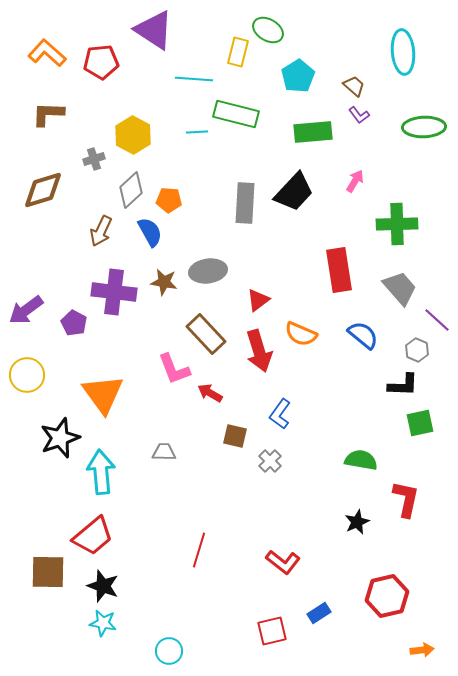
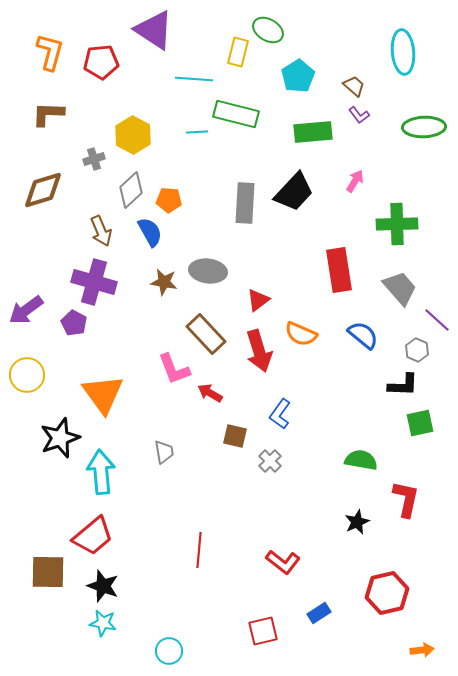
orange L-shape at (47, 53): moved 3 px right, 1 px up; rotated 63 degrees clockwise
brown arrow at (101, 231): rotated 48 degrees counterclockwise
gray ellipse at (208, 271): rotated 15 degrees clockwise
purple cross at (114, 292): moved 20 px left, 10 px up; rotated 9 degrees clockwise
gray trapezoid at (164, 452): rotated 80 degrees clockwise
red line at (199, 550): rotated 12 degrees counterclockwise
red hexagon at (387, 596): moved 3 px up
red square at (272, 631): moved 9 px left
